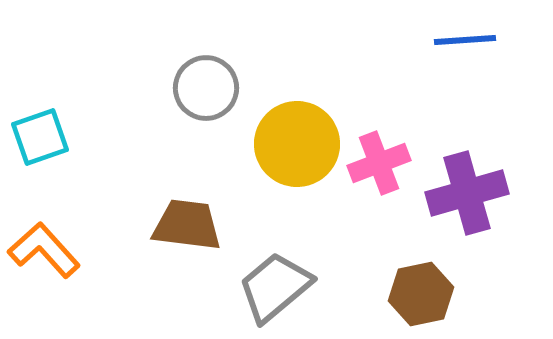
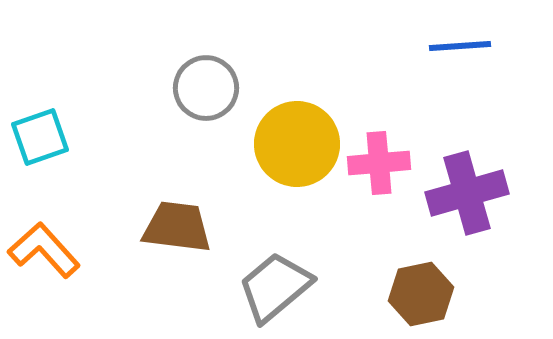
blue line: moved 5 px left, 6 px down
pink cross: rotated 16 degrees clockwise
brown trapezoid: moved 10 px left, 2 px down
